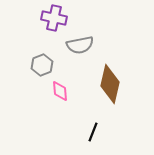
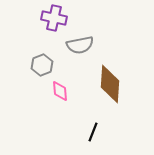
brown diamond: rotated 9 degrees counterclockwise
